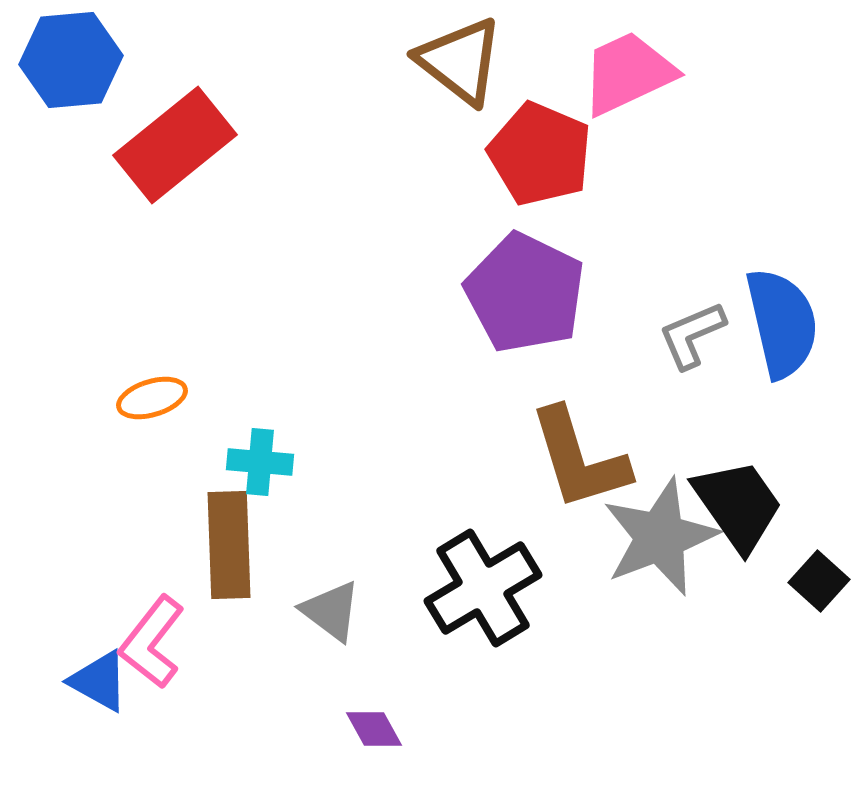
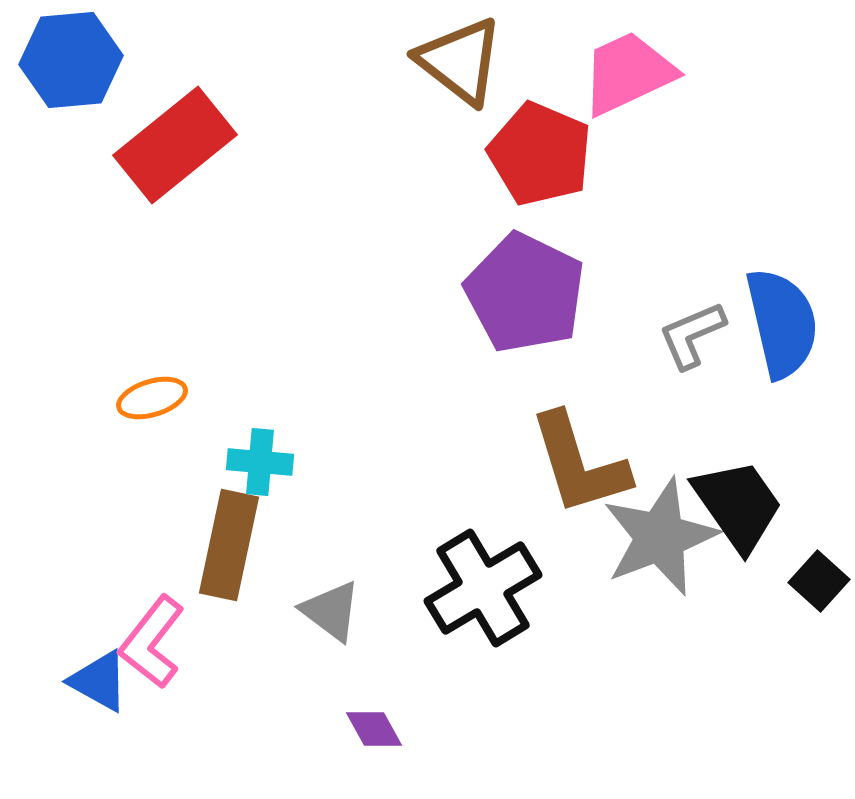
brown L-shape: moved 5 px down
brown rectangle: rotated 14 degrees clockwise
